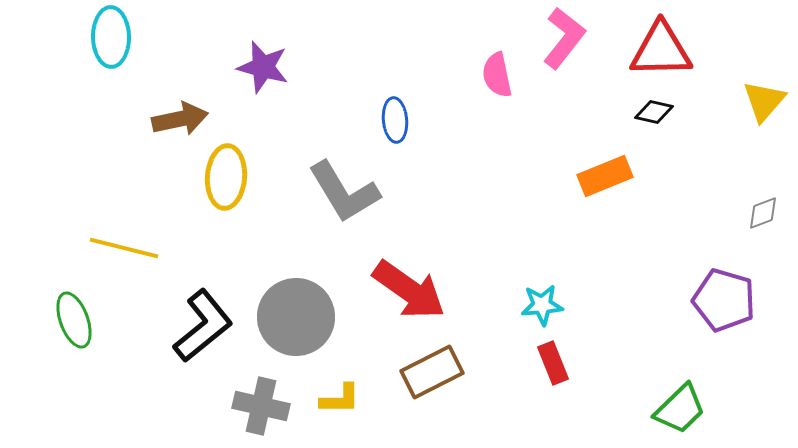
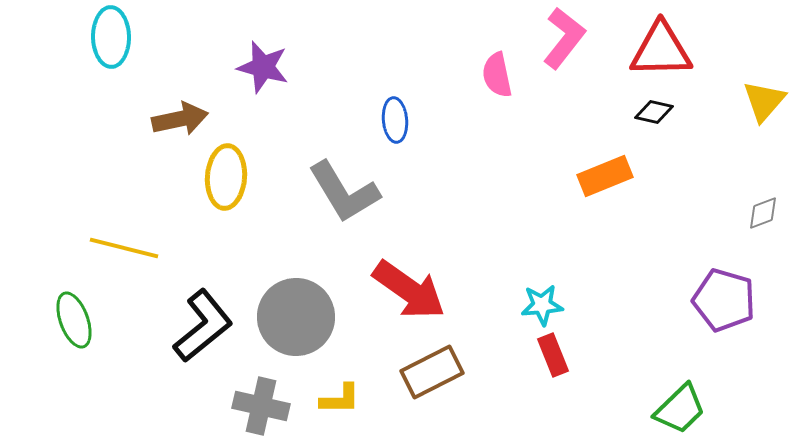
red rectangle: moved 8 px up
